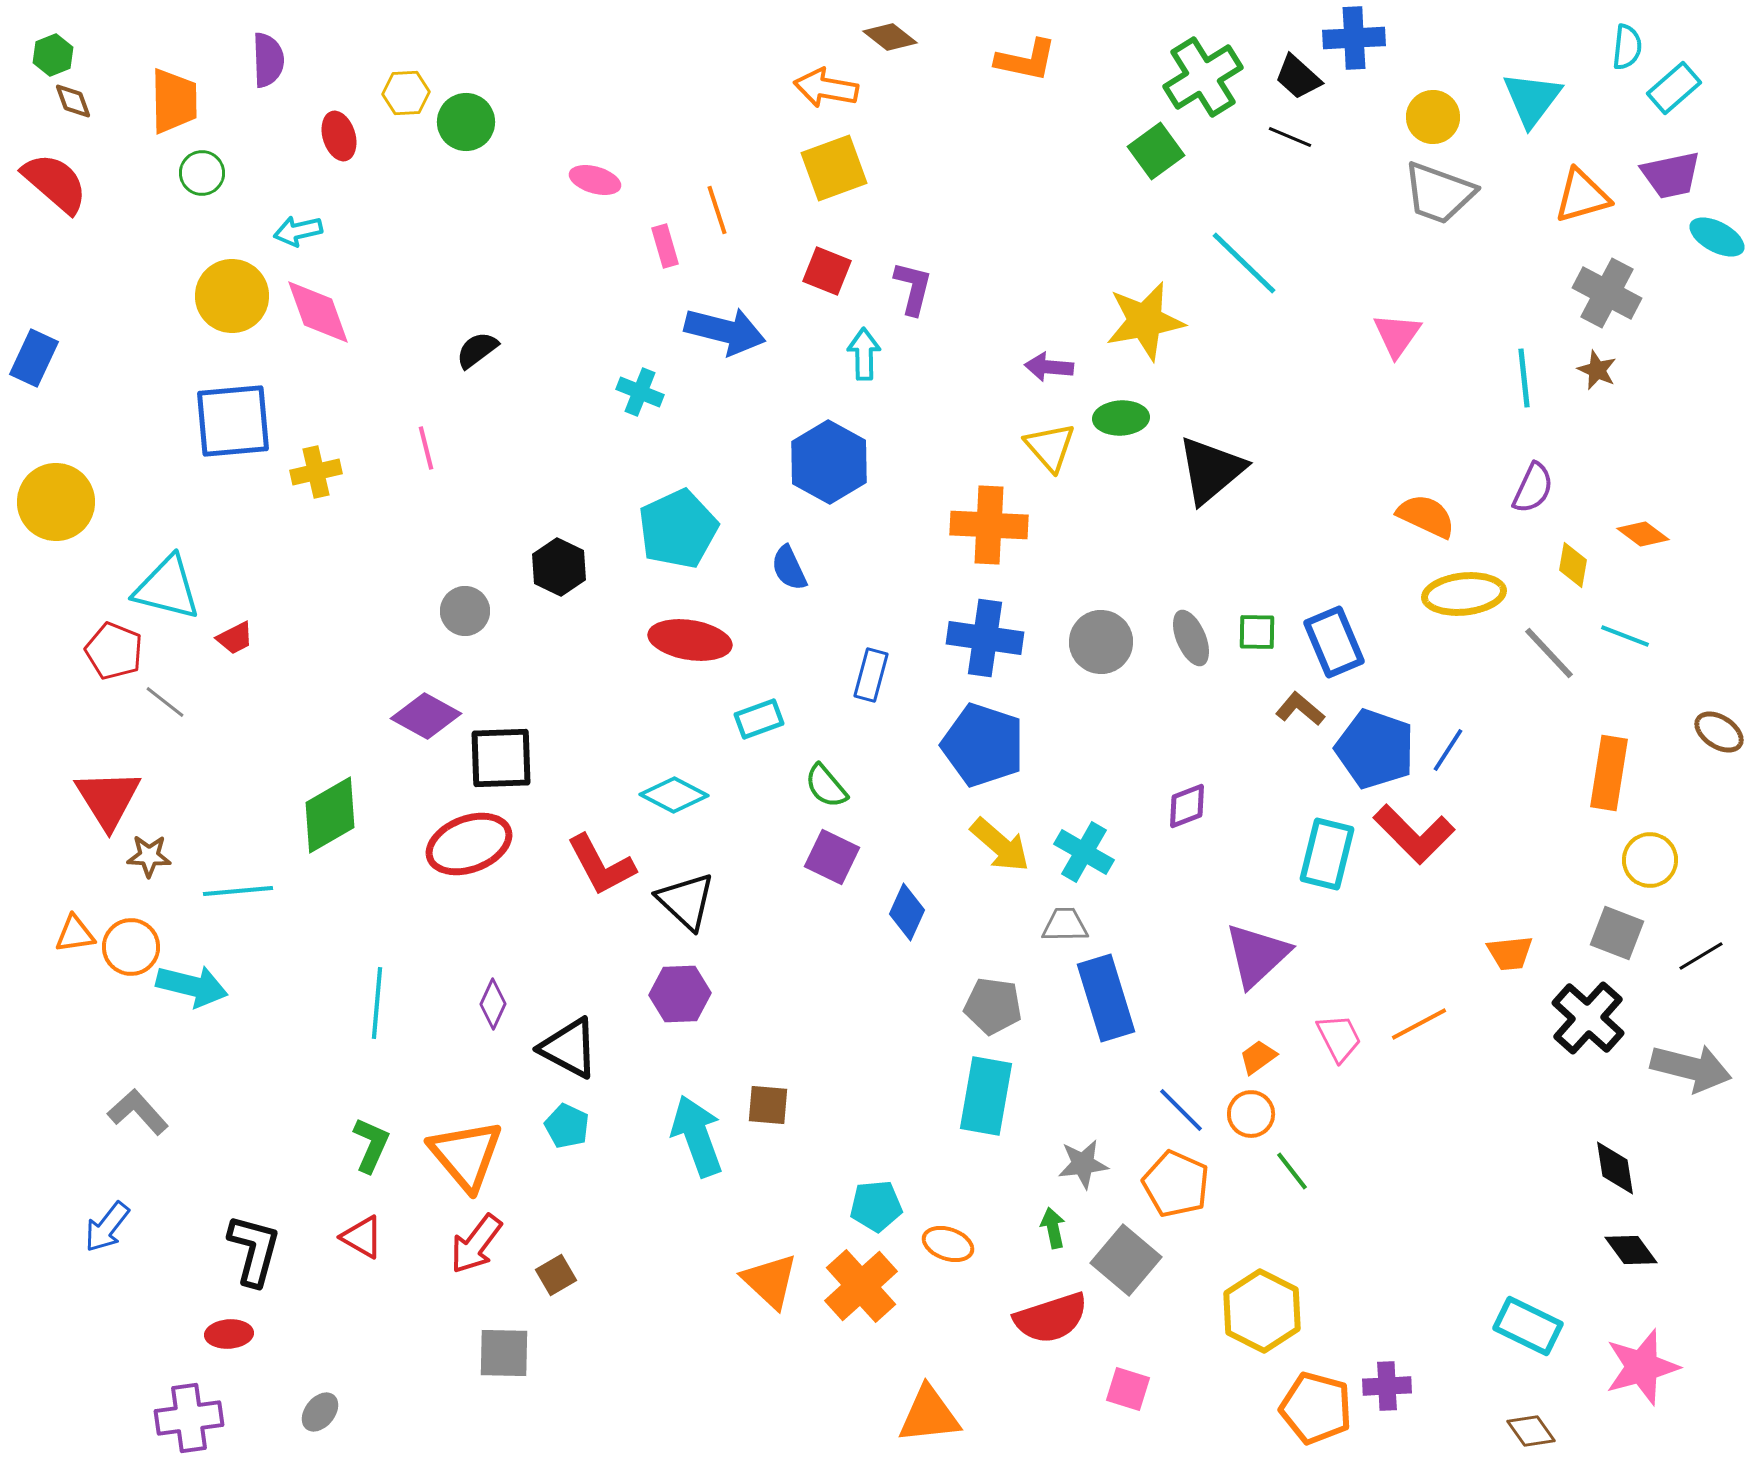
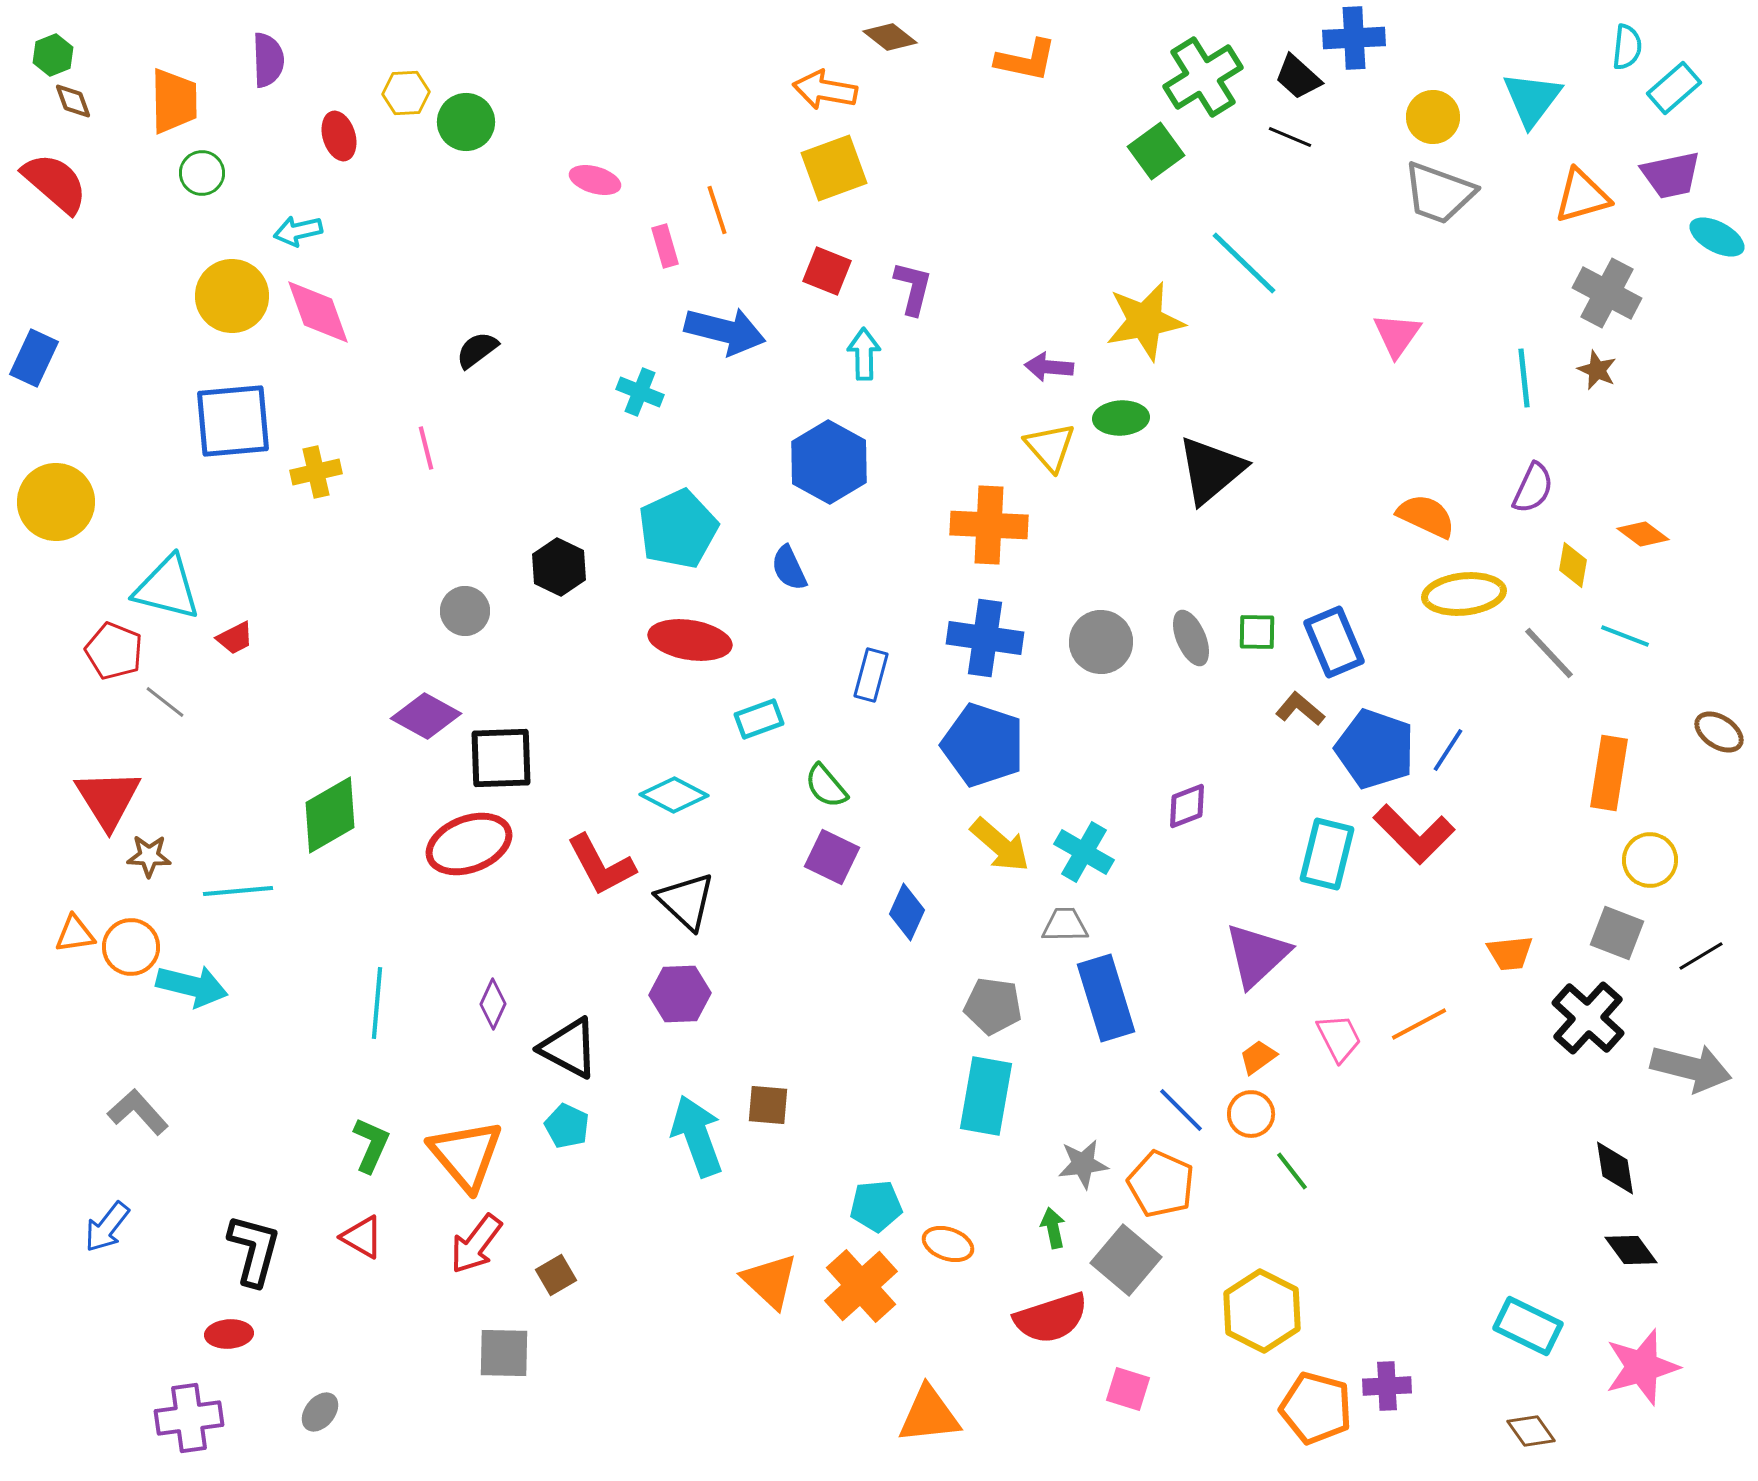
orange arrow at (826, 88): moved 1 px left, 2 px down
orange pentagon at (1176, 1184): moved 15 px left
